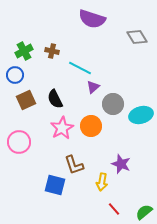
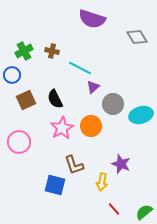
blue circle: moved 3 px left
